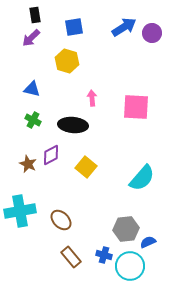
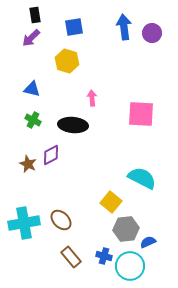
blue arrow: rotated 65 degrees counterclockwise
pink square: moved 5 px right, 7 px down
yellow square: moved 25 px right, 35 px down
cyan semicircle: rotated 104 degrees counterclockwise
cyan cross: moved 4 px right, 12 px down
blue cross: moved 1 px down
